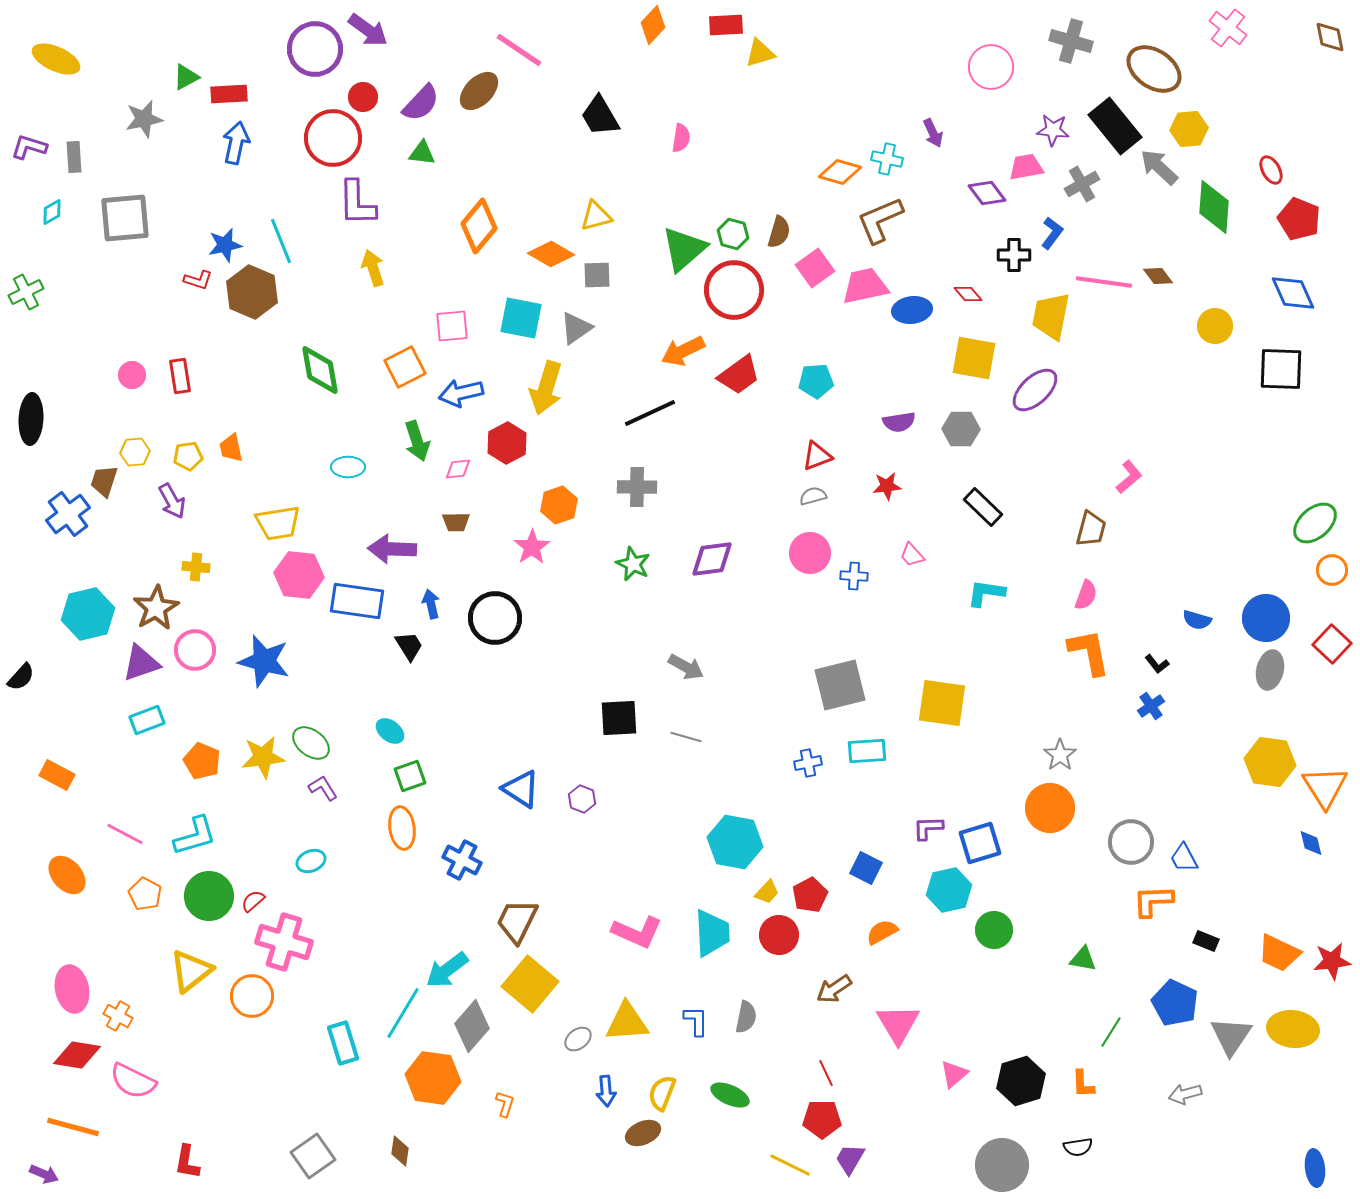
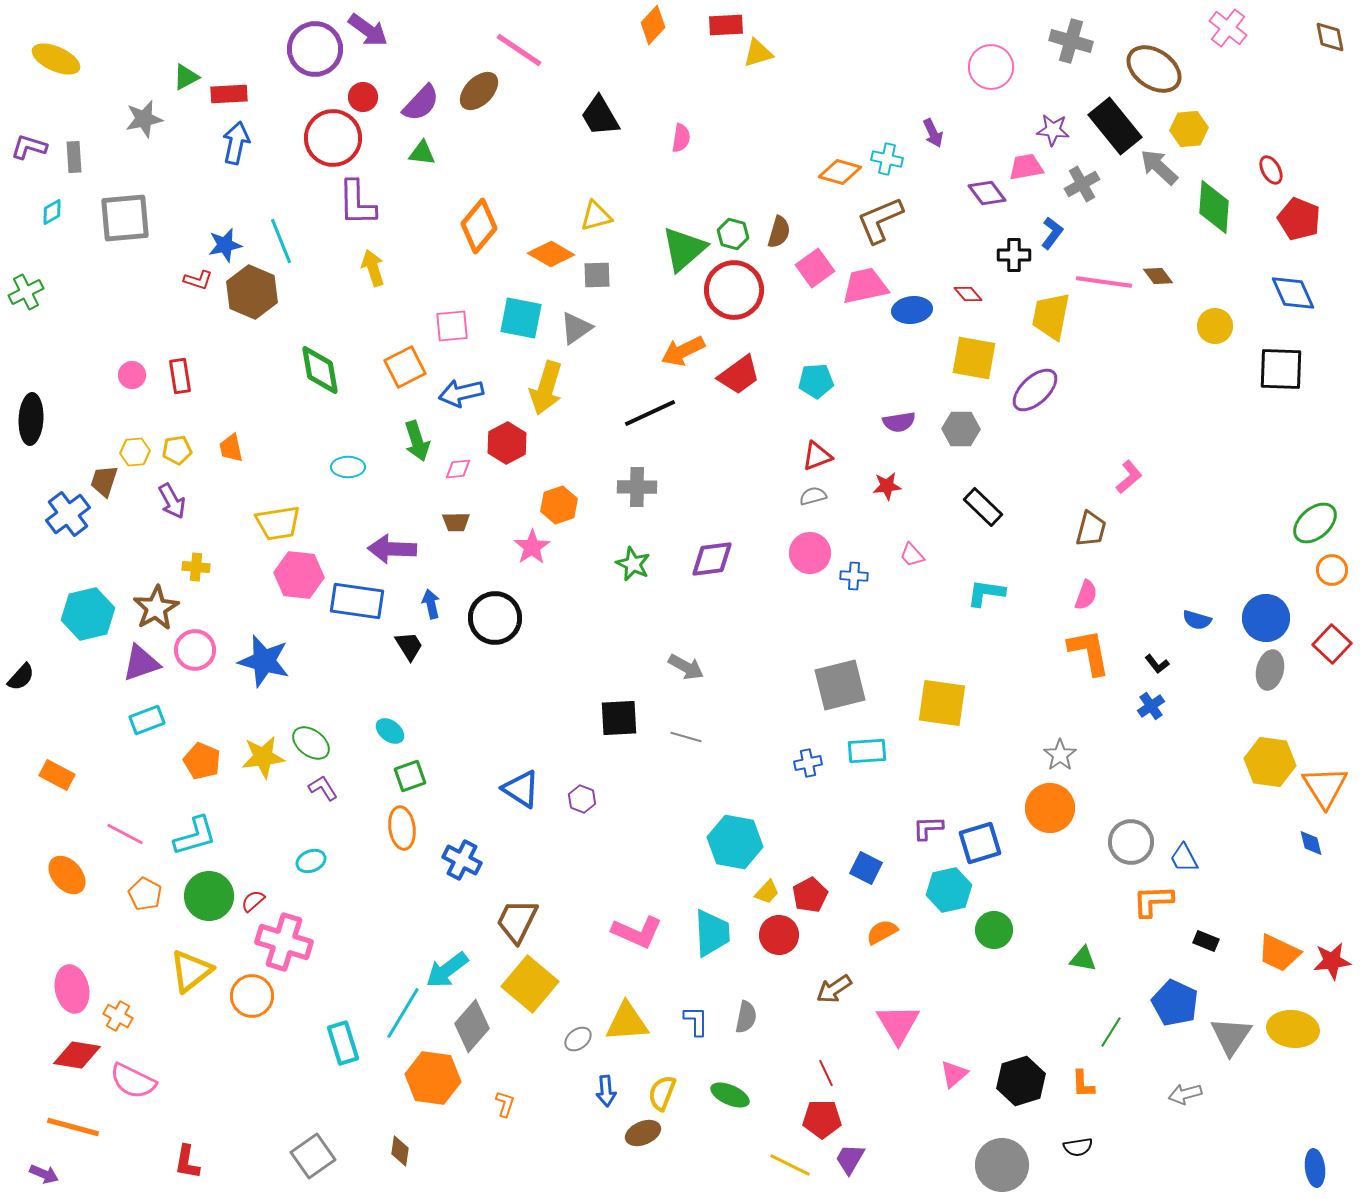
yellow triangle at (760, 53): moved 2 px left
yellow pentagon at (188, 456): moved 11 px left, 6 px up
